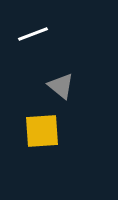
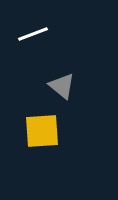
gray triangle: moved 1 px right
